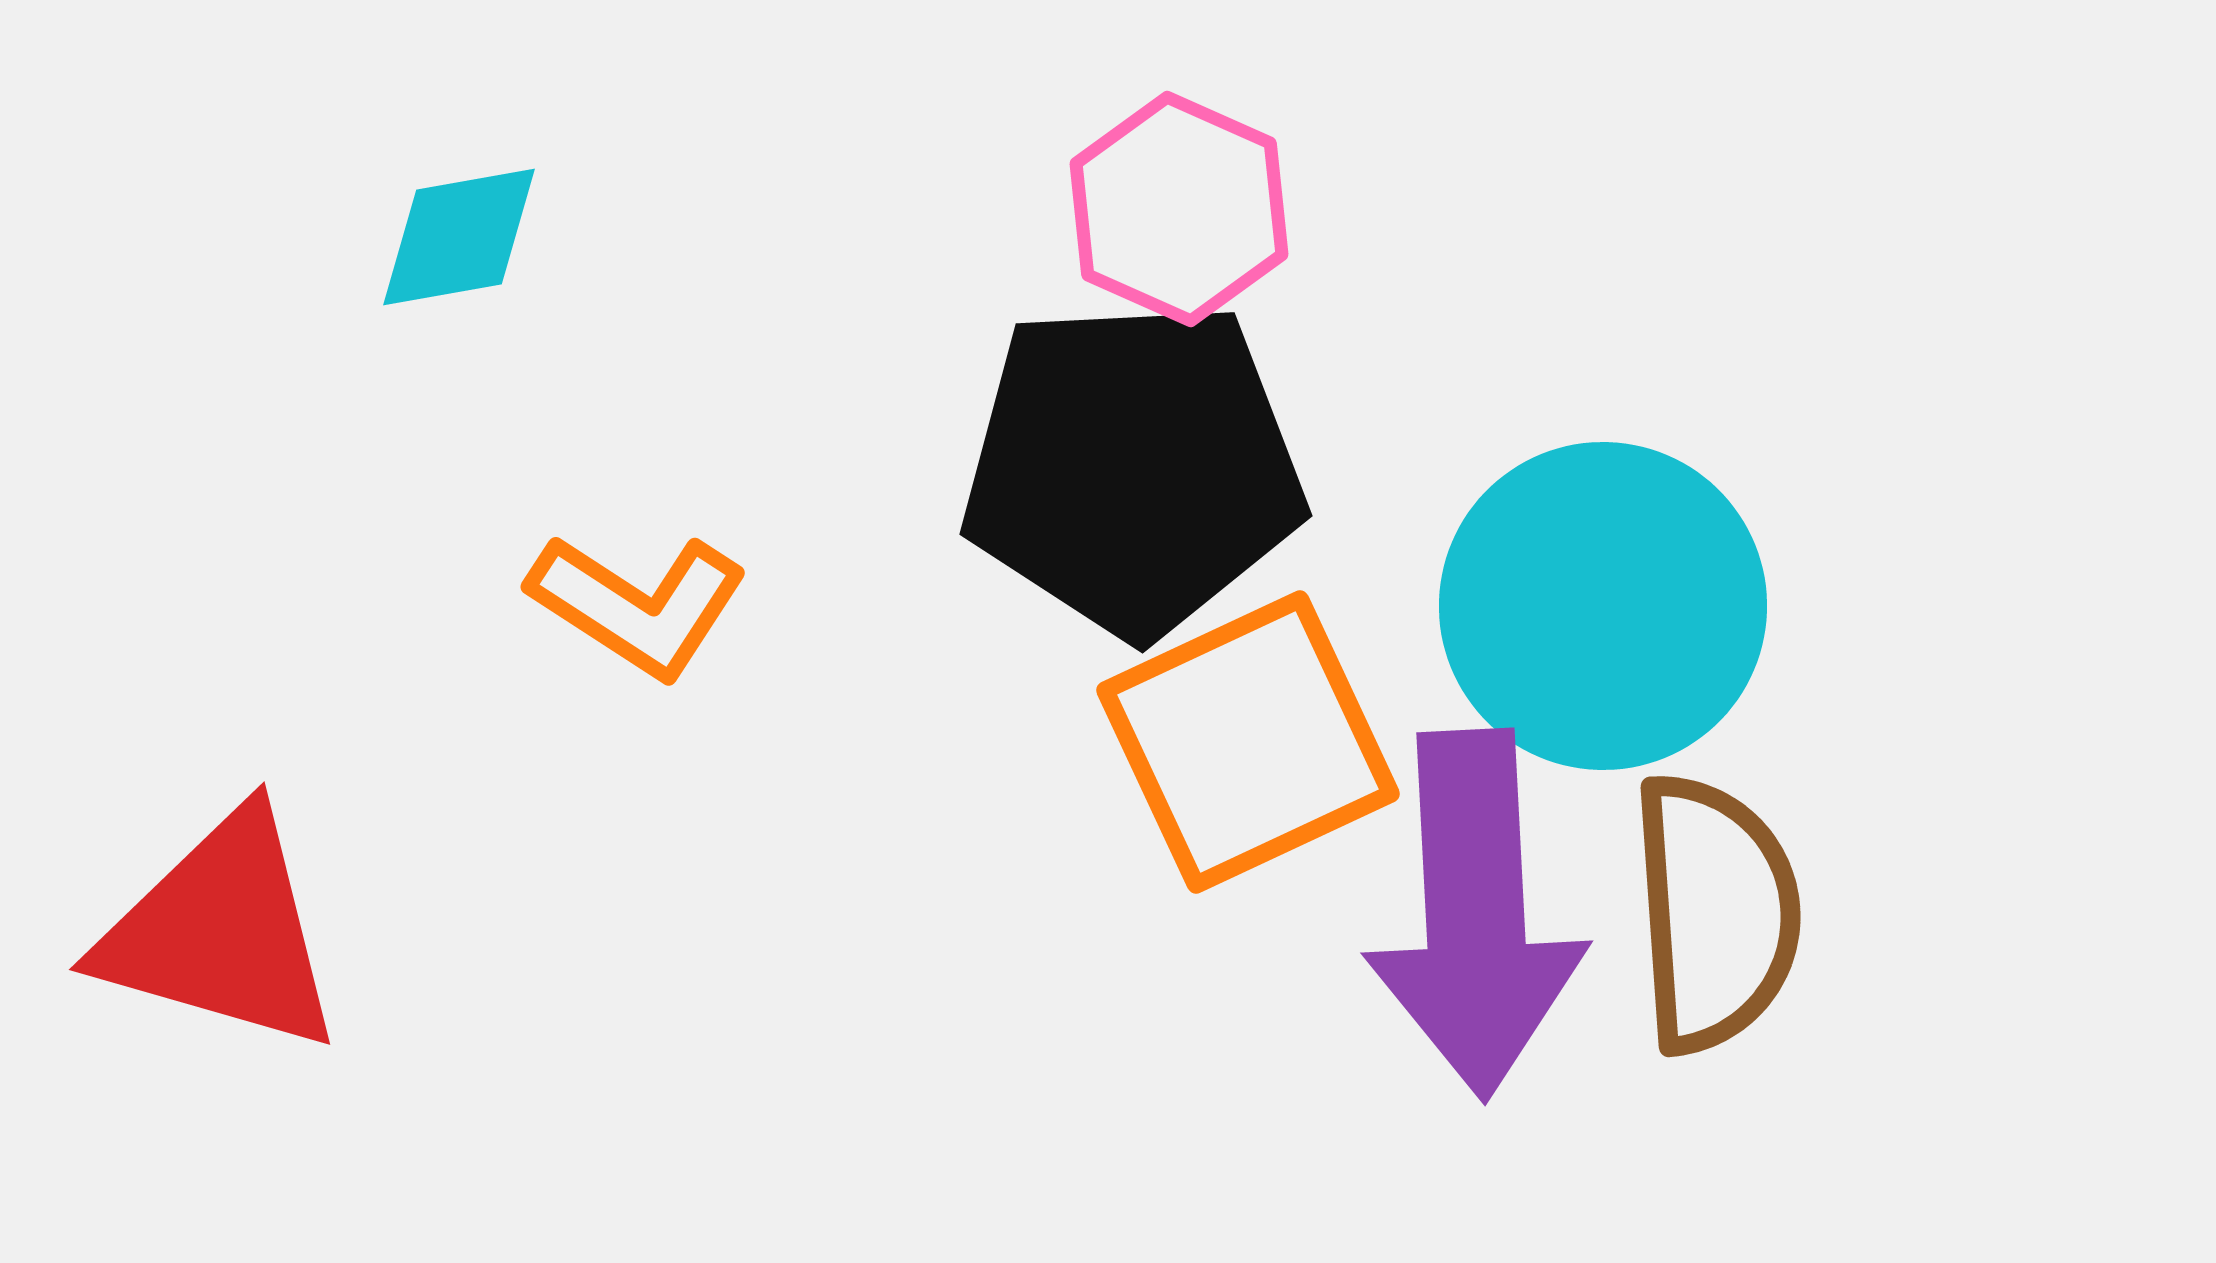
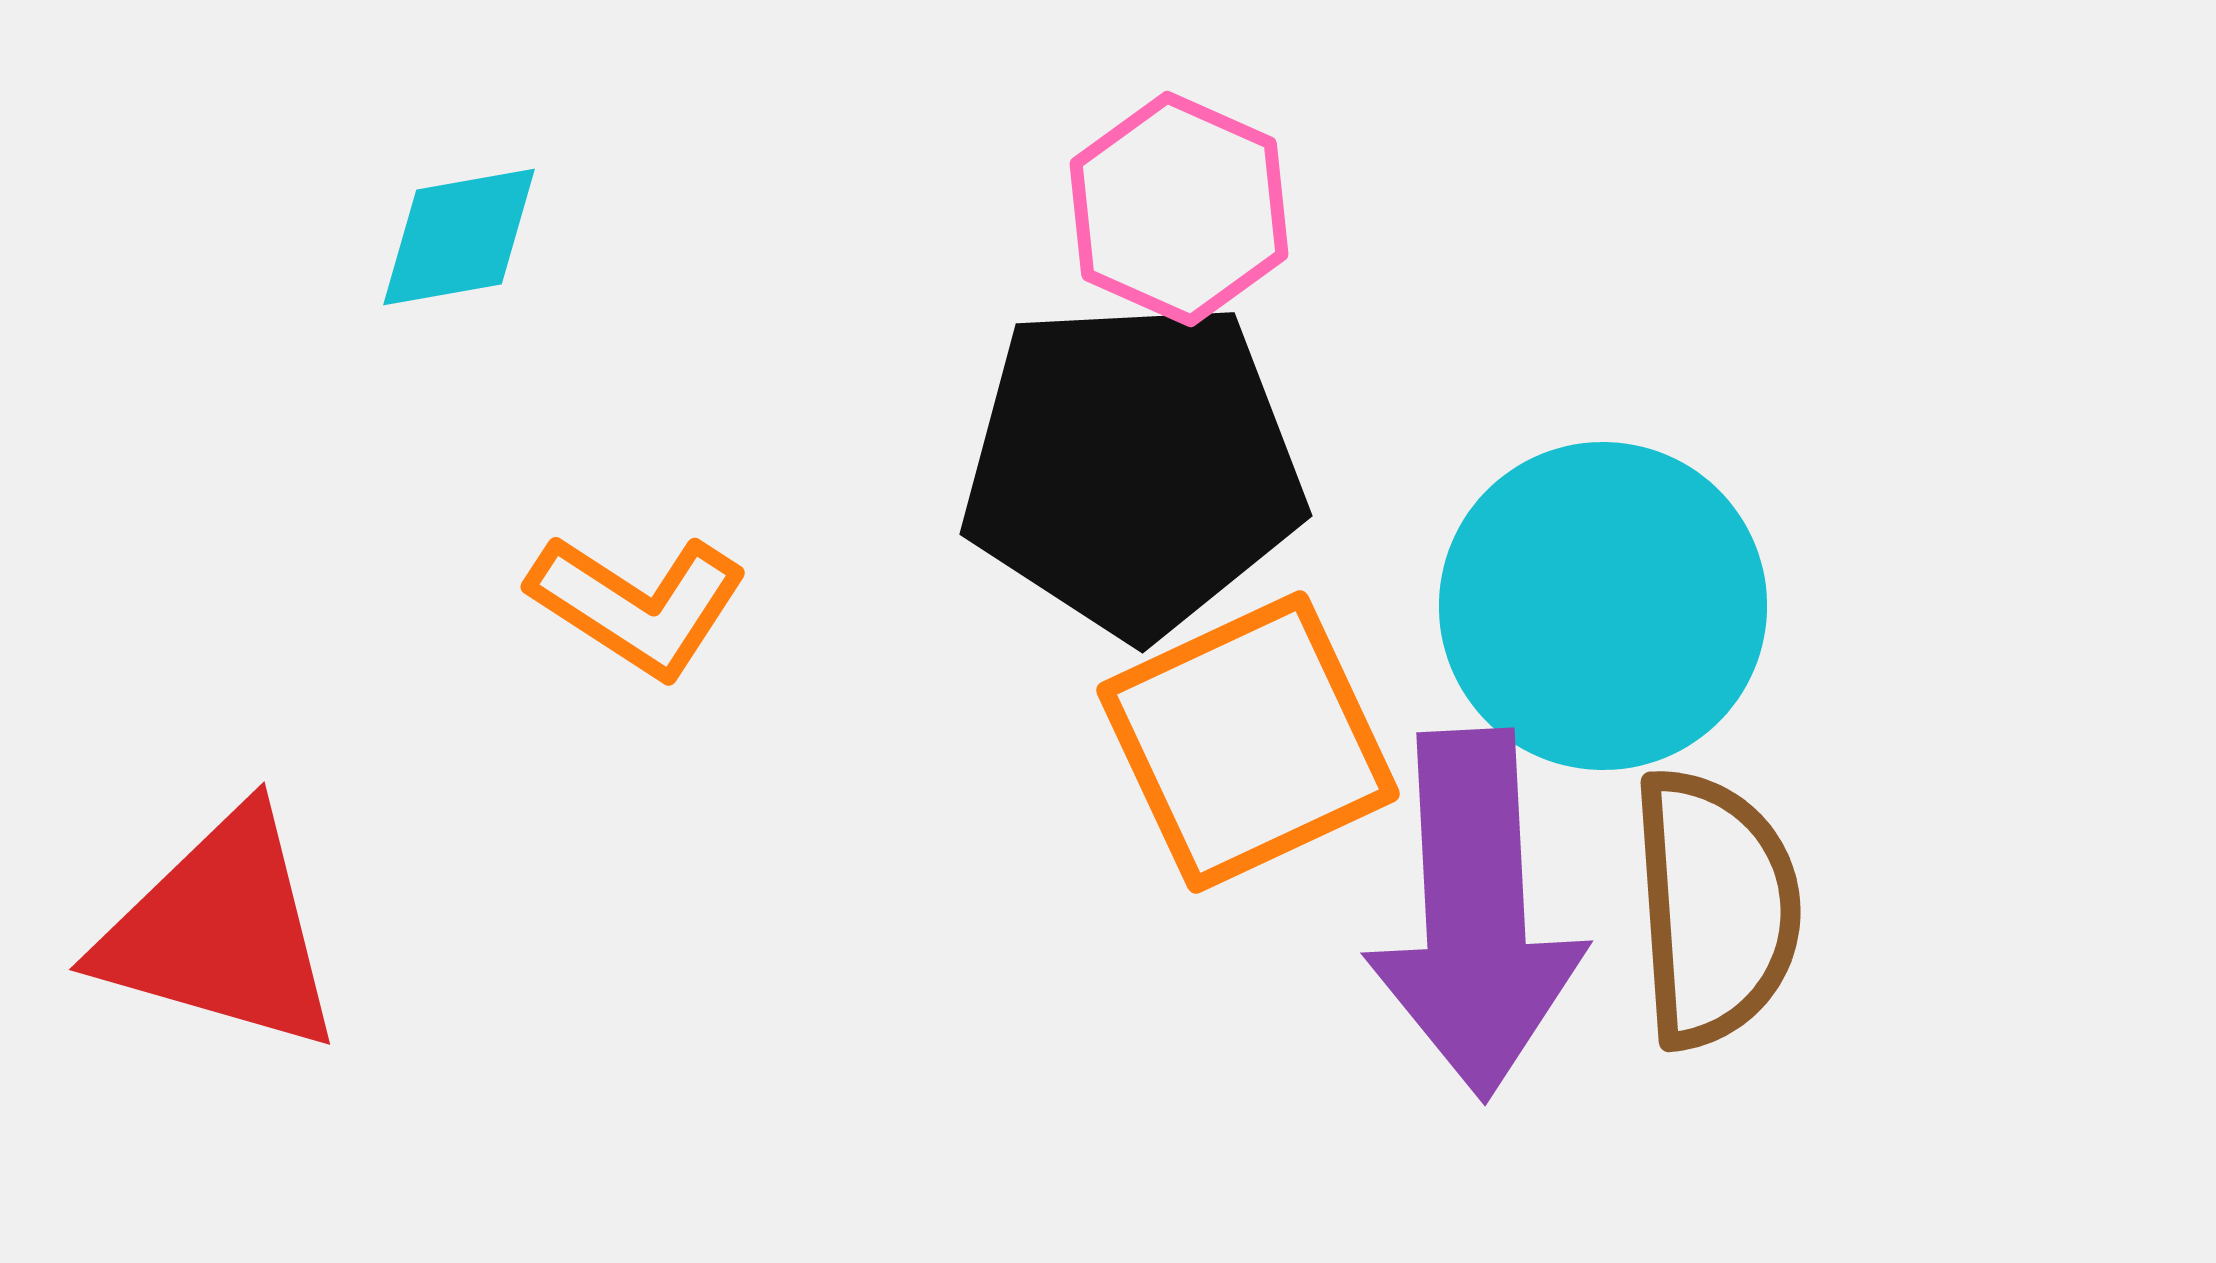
brown semicircle: moved 5 px up
